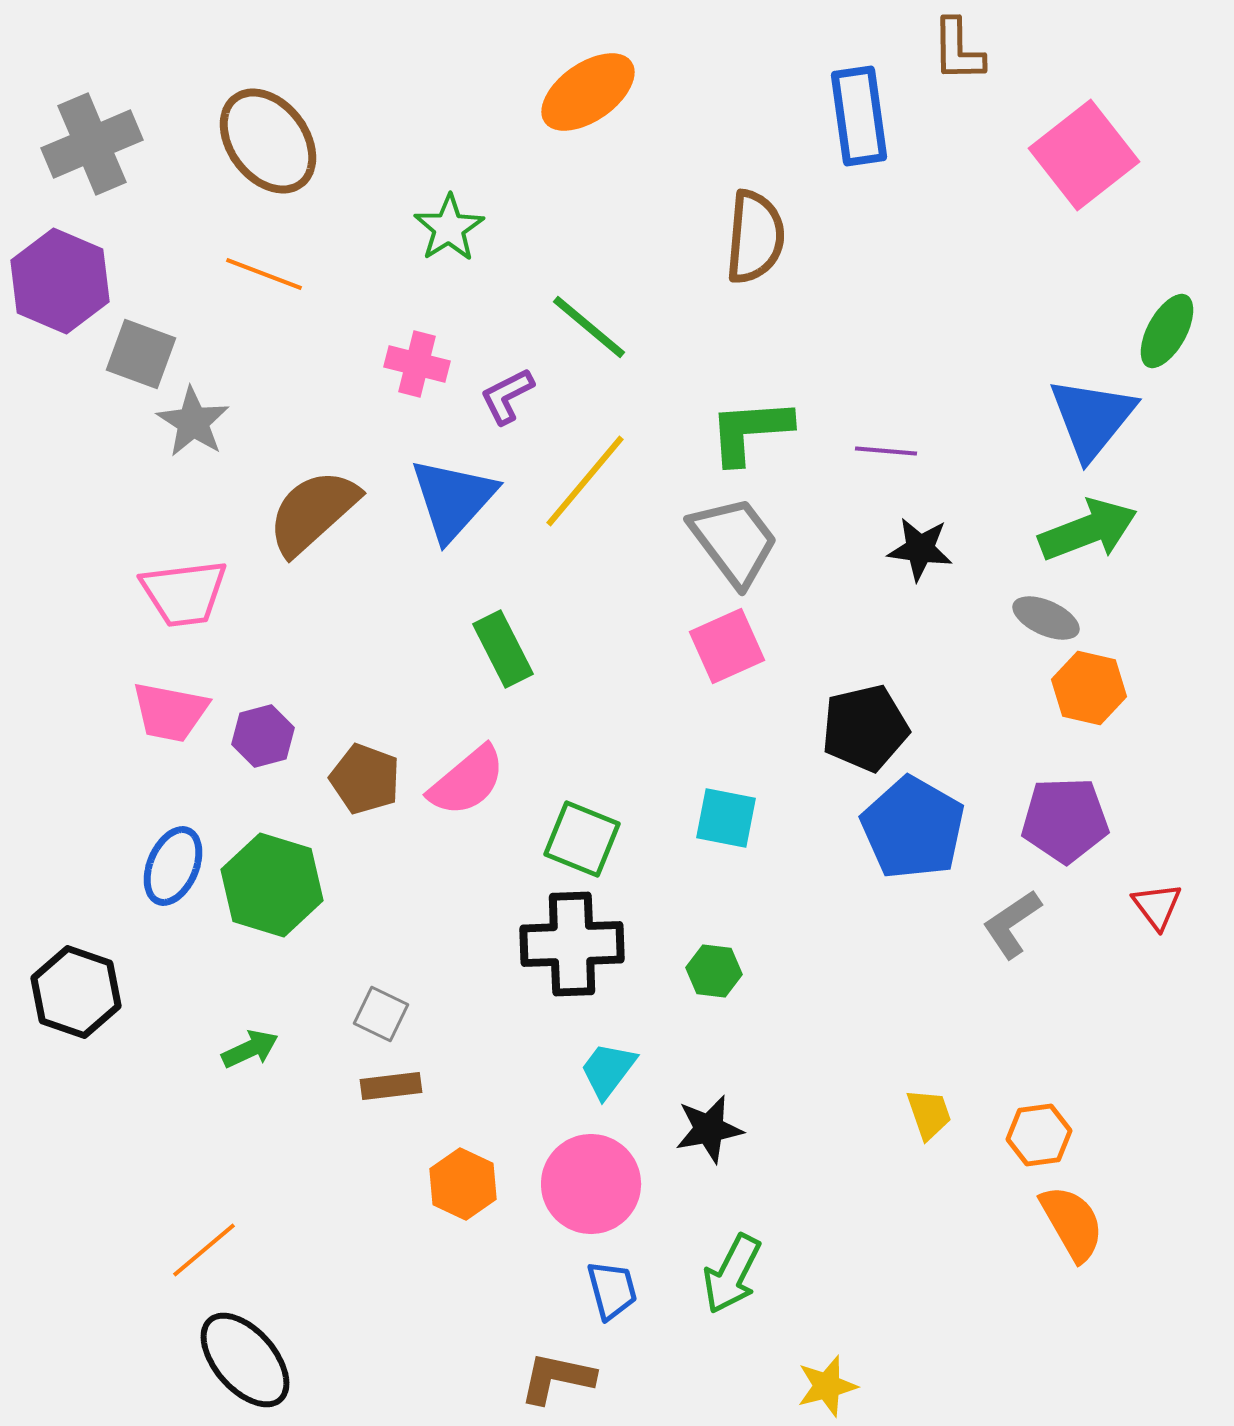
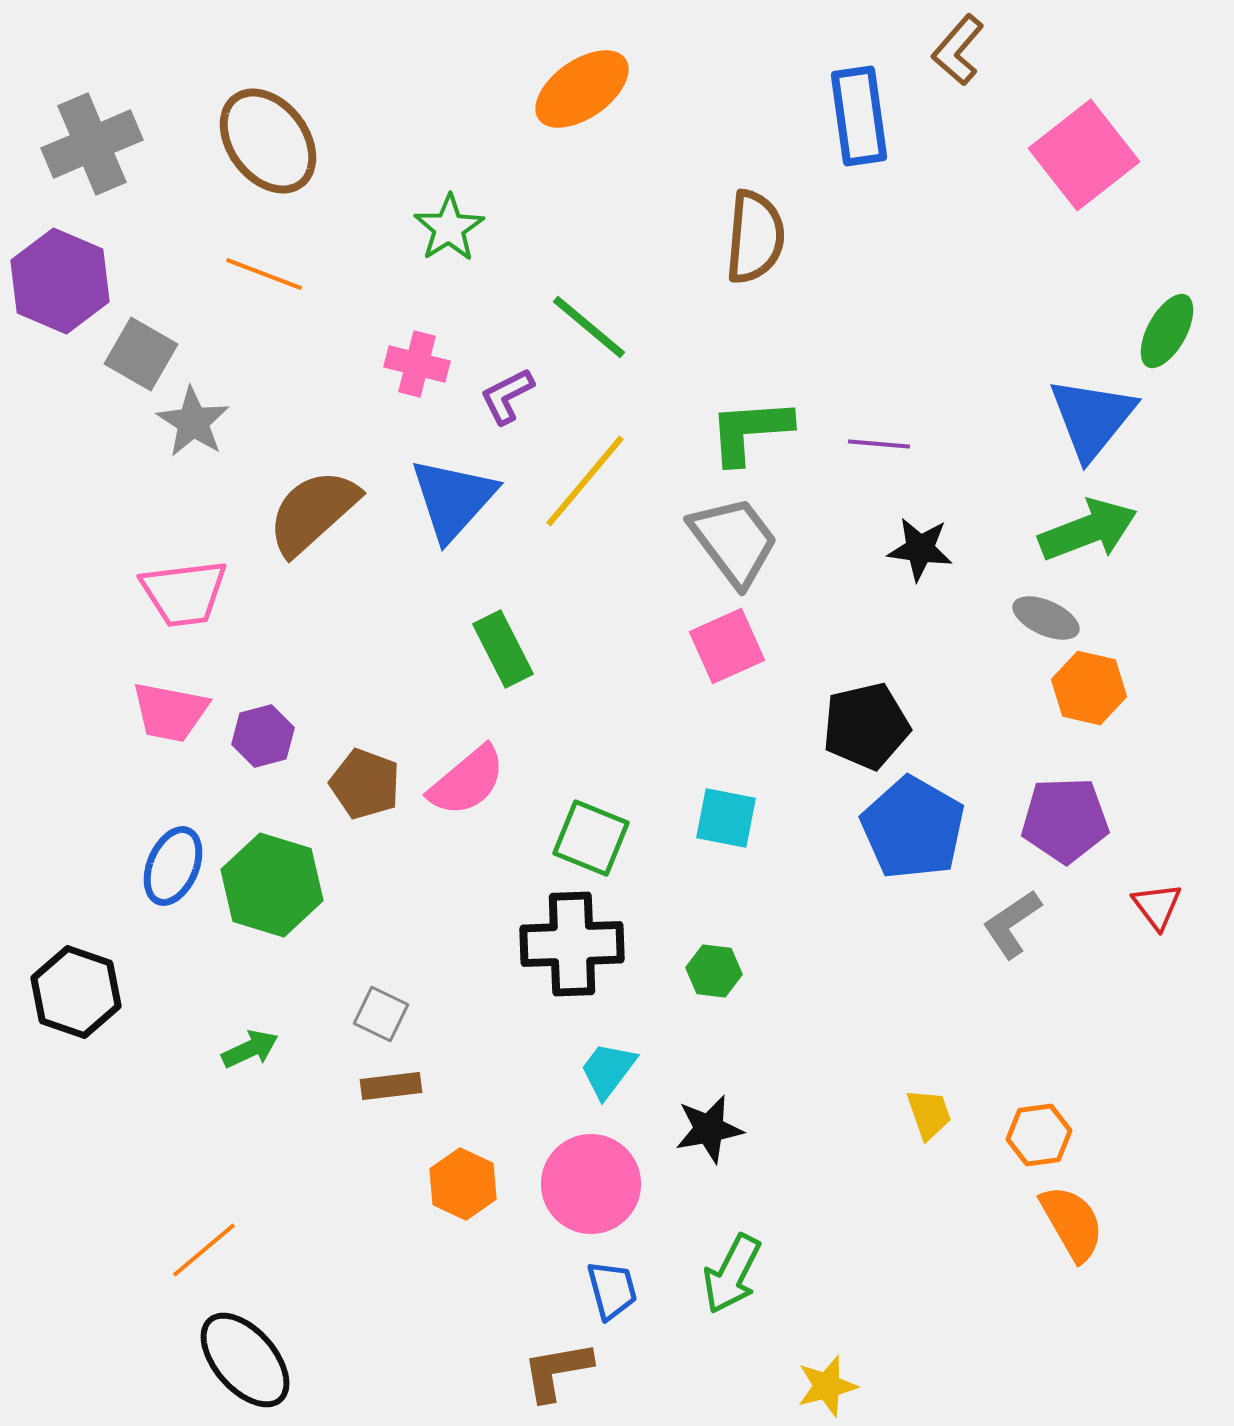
brown L-shape at (958, 50): rotated 42 degrees clockwise
orange ellipse at (588, 92): moved 6 px left, 3 px up
gray square at (141, 354): rotated 10 degrees clockwise
purple line at (886, 451): moved 7 px left, 7 px up
black pentagon at (865, 728): moved 1 px right, 2 px up
brown pentagon at (365, 779): moved 5 px down
green square at (582, 839): moved 9 px right, 1 px up
brown L-shape at (557, 1378): moved 7 px up; rotated 22 degrees counterclockwise
